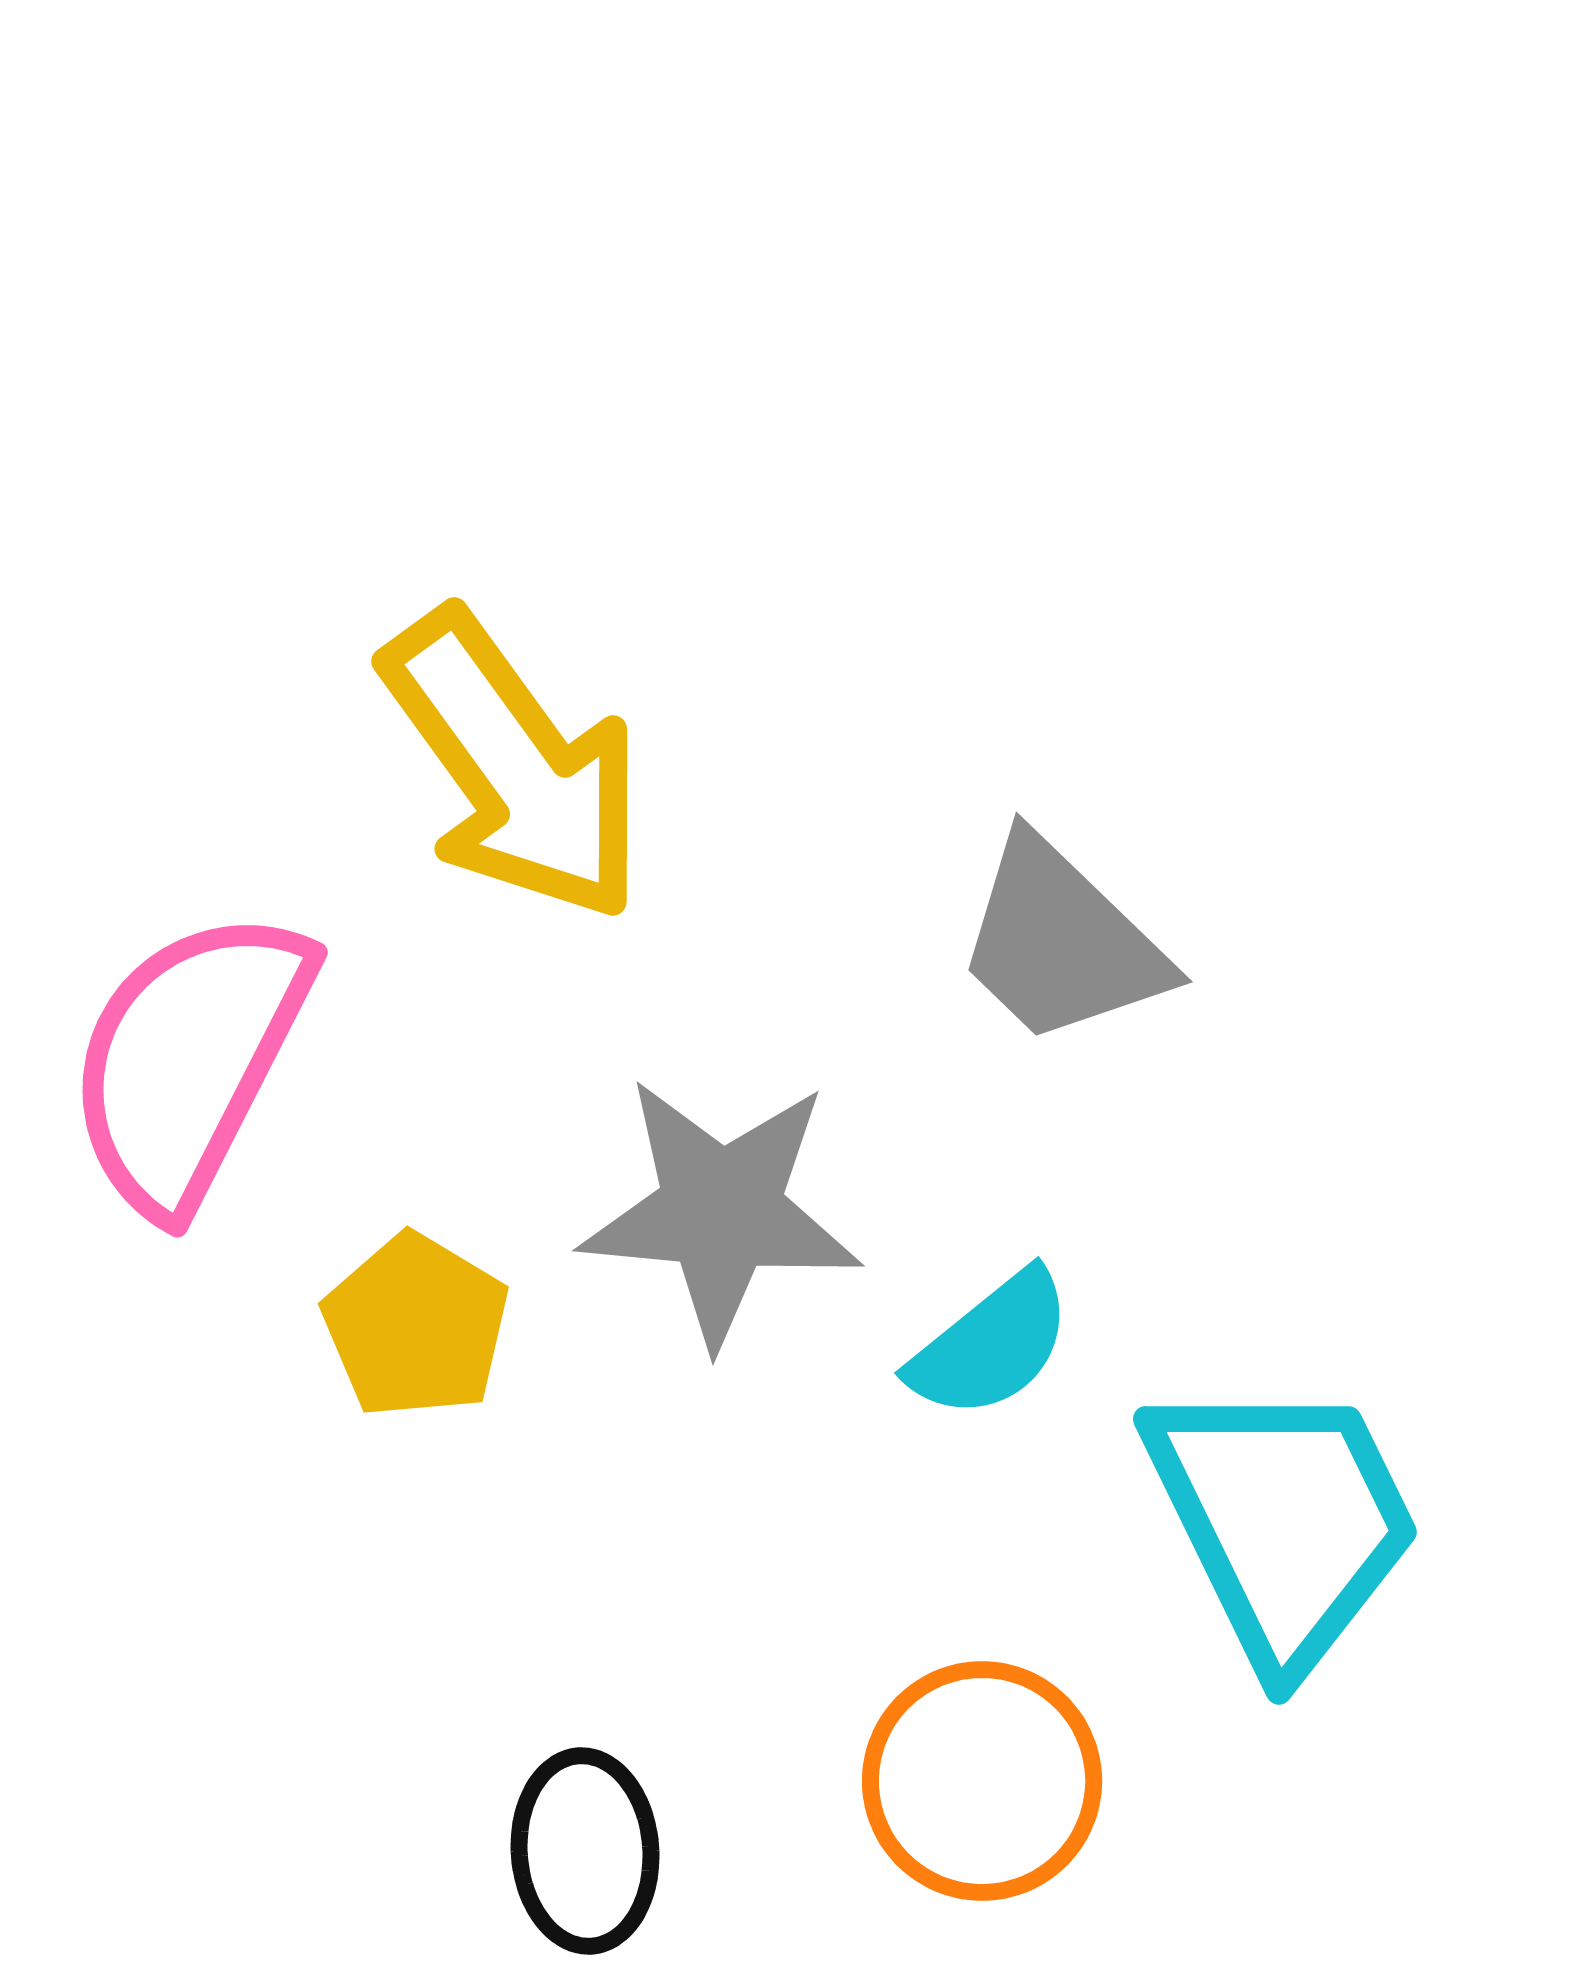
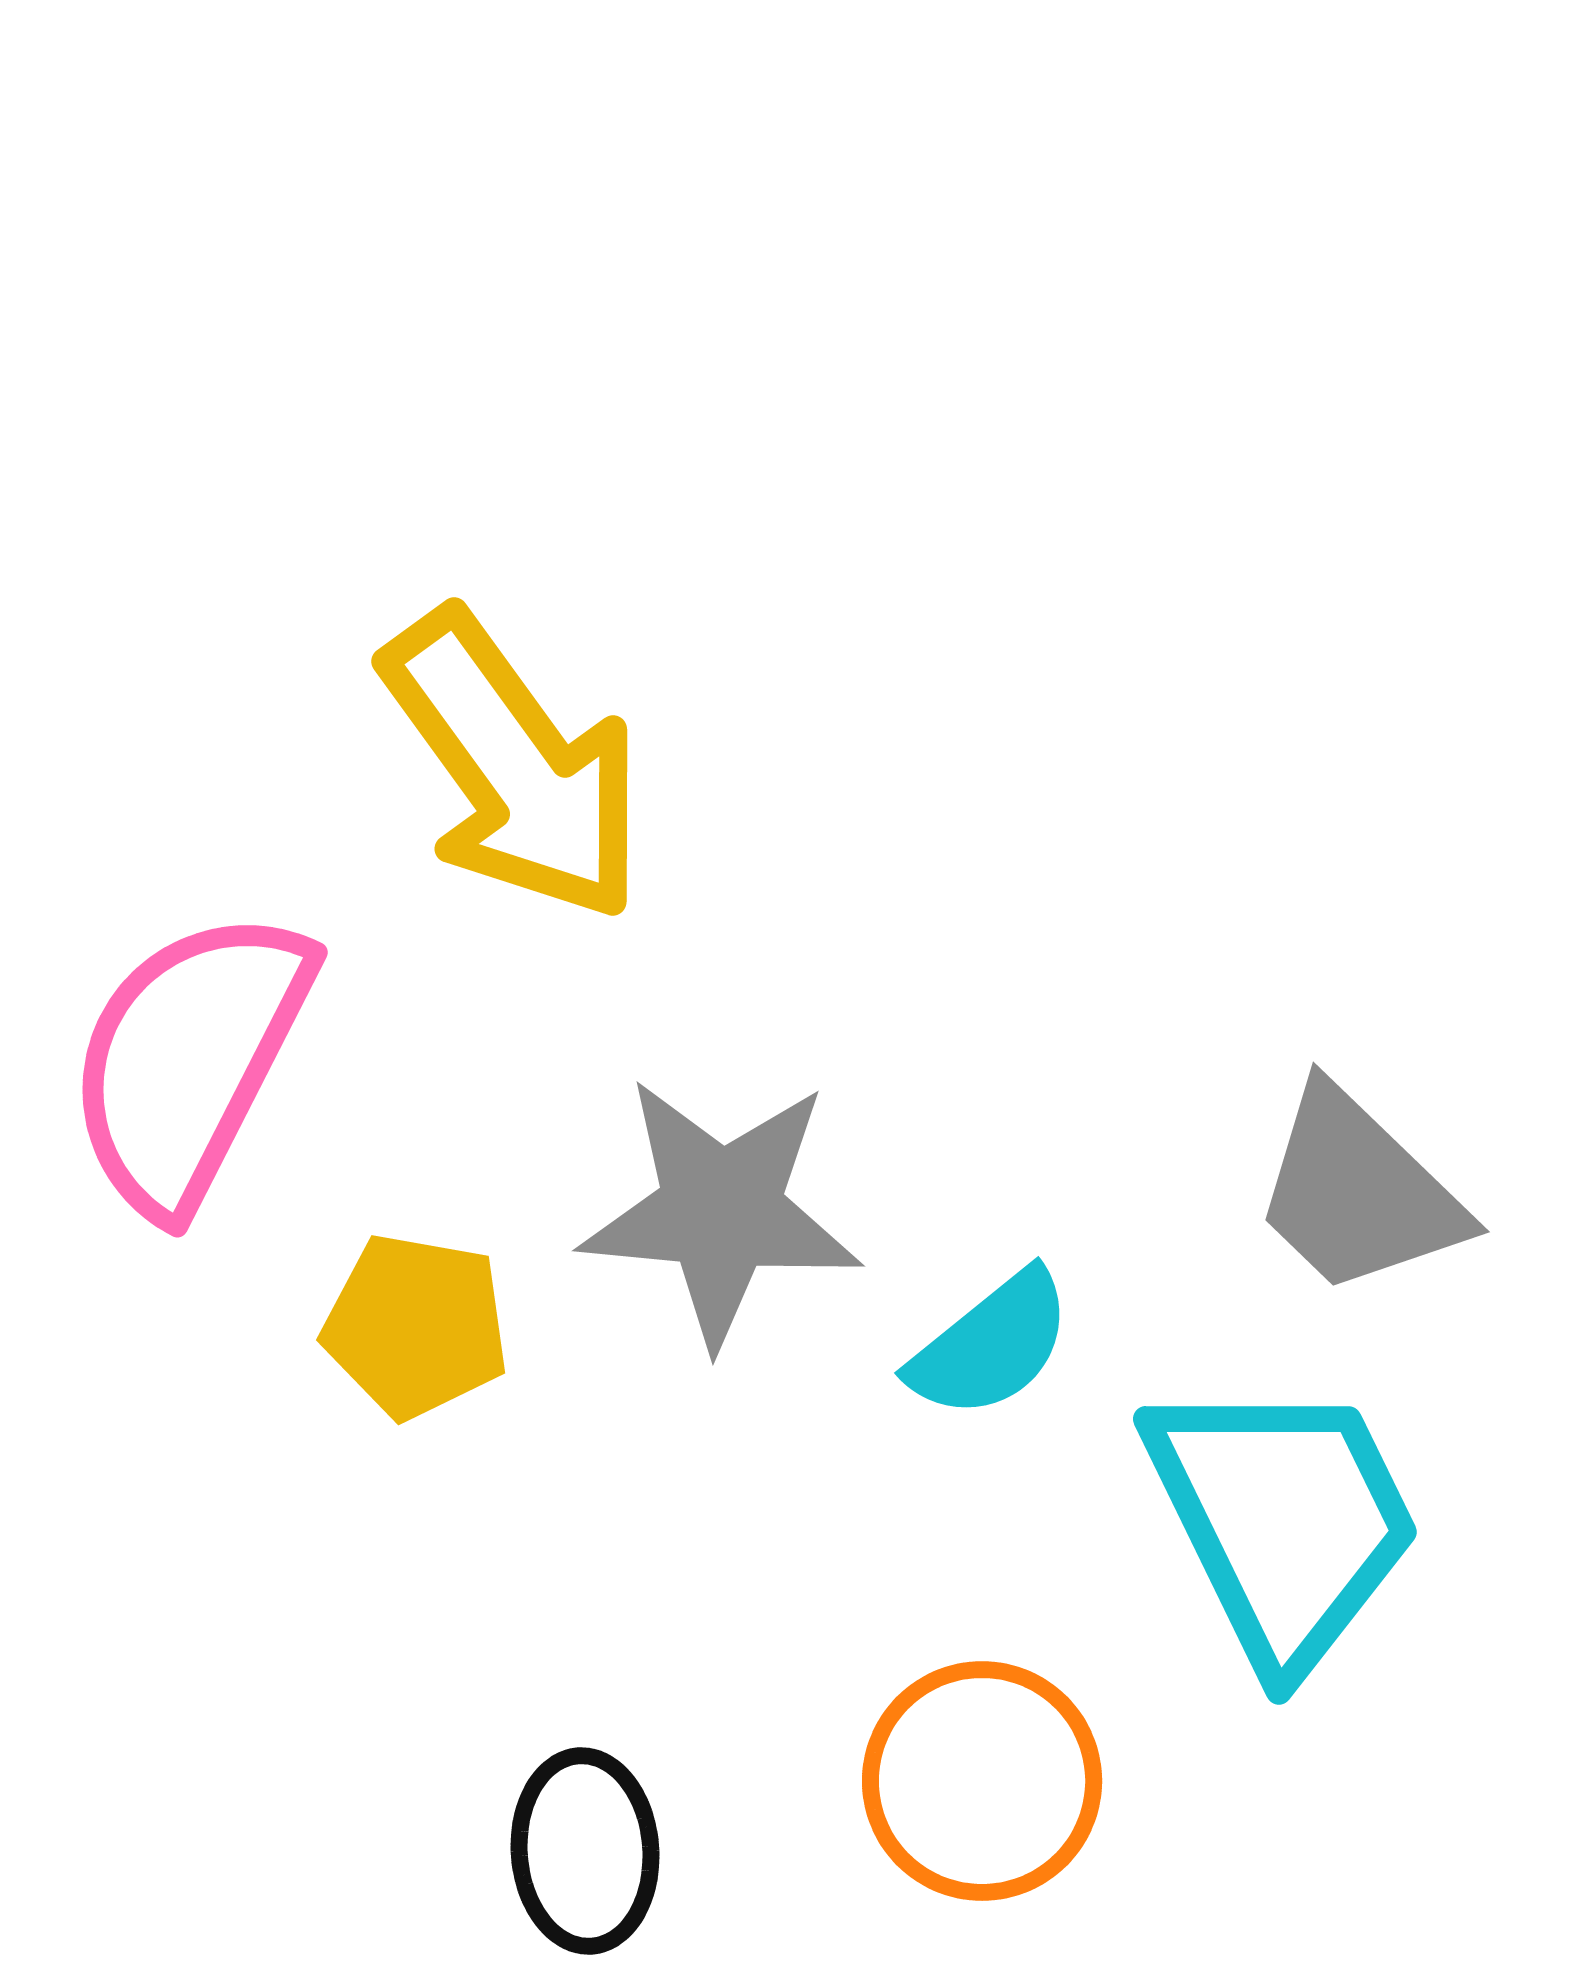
gray trapezoid: moved 297 px right, 250 px down
yellow pentagon: rotated 21 degrees counterclockwise
